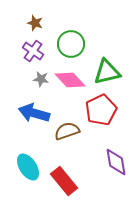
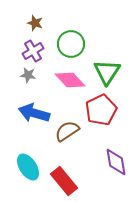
purple cross: rotated 25 degrees clockwise
green triangle: rotated 44 degrees counterclockwise
gray star: moved 13 px left, 4 px up
brown semicircle: rotated 15 degrees counterclockwise
